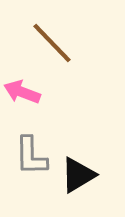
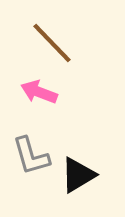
pink arrow: moved 17 px right
gray L-shape: rotated 15 degrees counterclockwise
